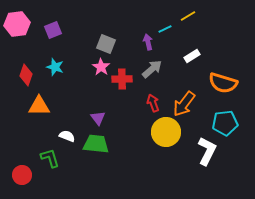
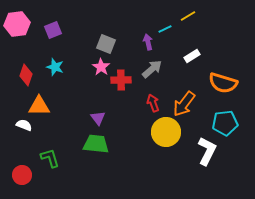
red cross: moved 1 px left, 1 px down
white semicircle: moved 43 px left, 11 px up
